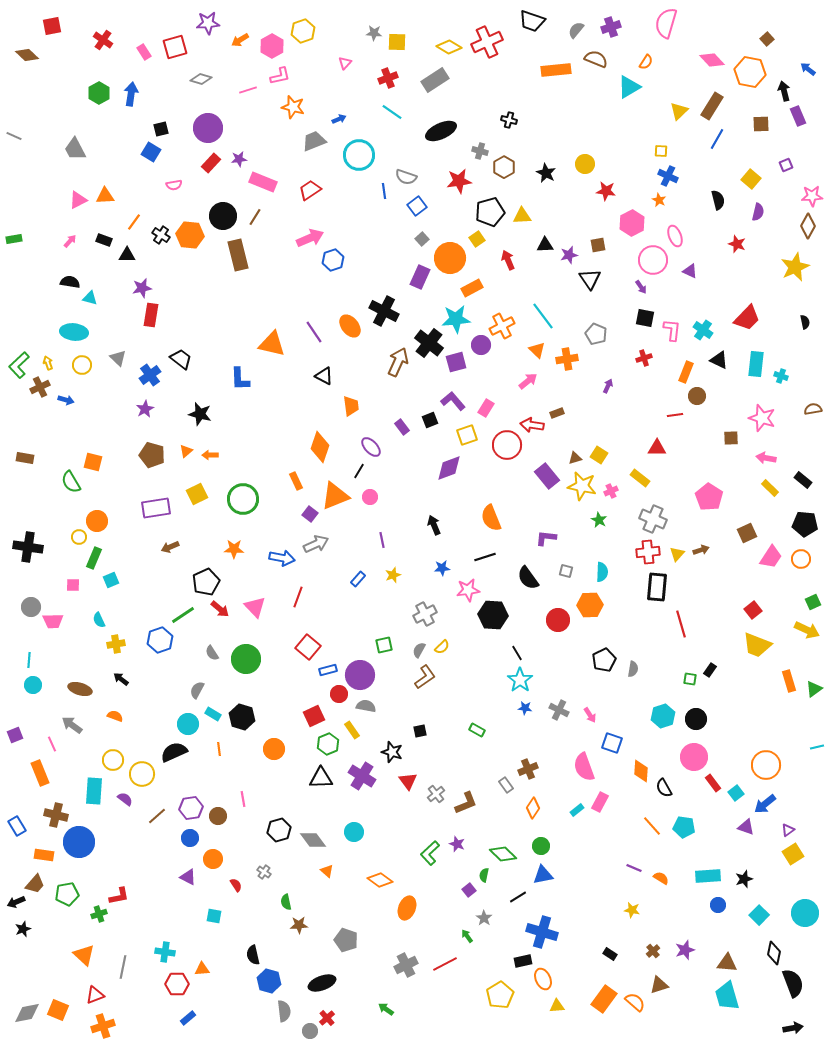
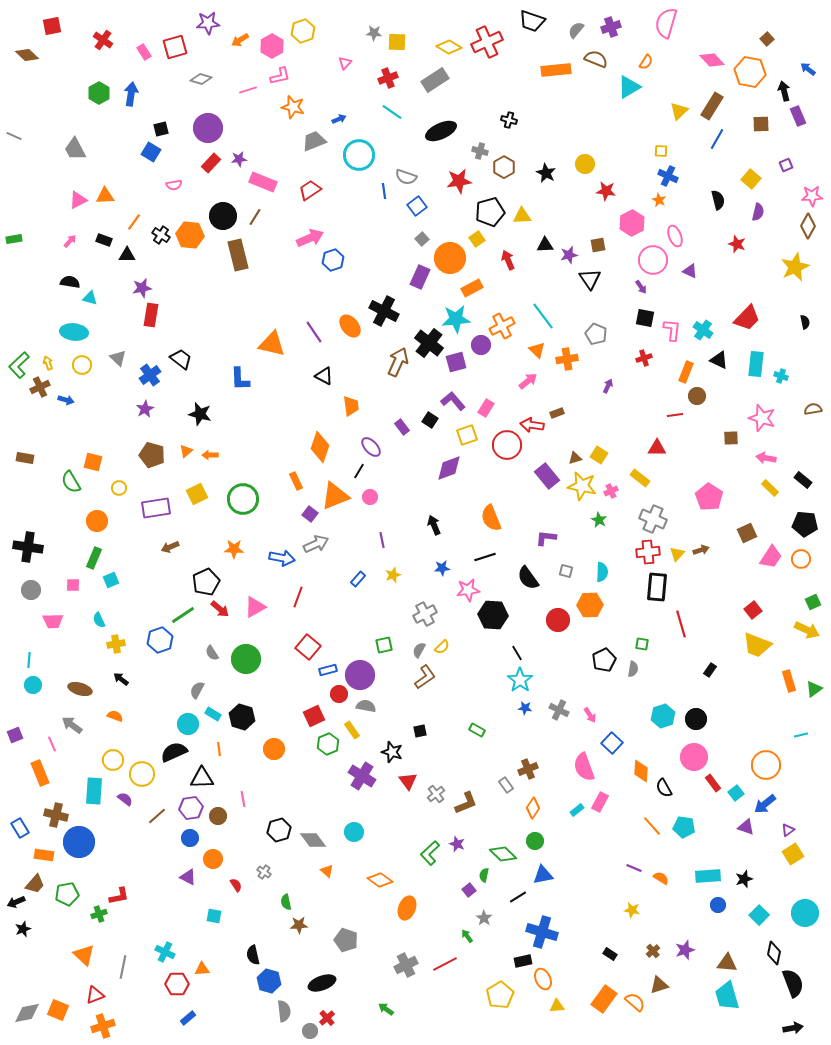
black square at (430, 420): rotated 35 degrees counterclockwise
yellow circle at (79, 537): moved 40 px right, 49 px up
gray circle at (31, 607): moved 17 px up
pink triangle at (255, 607): rotated 45 degrees clockwise
green square at (690, 679): moved 48 px left, 35 px up
blue square at (612, 743): rotated 25 degrees clockwise
cyan line at (817, 747): moved 16 px left, 12 px up
black triangle at (321, 778): moved 119 px left
blue rectangle at (17, 826): moved 3 px right, 2 px down
green circle at (541, 846): moved 6 px left, 5 px up
cyan cross at (165, 952): rotated 18 degrees clockwise
